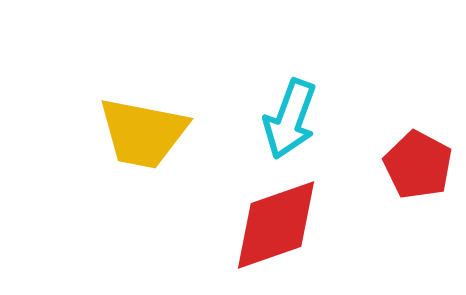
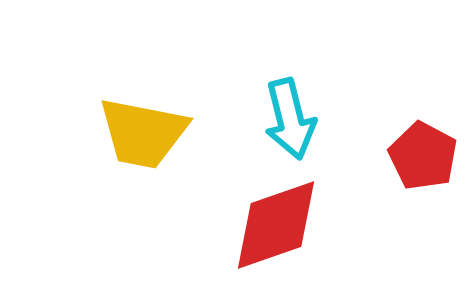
cyan arrow: rotated 34 degrees counterclockwise
red pentagon: moved 5 px right, 9 px up
